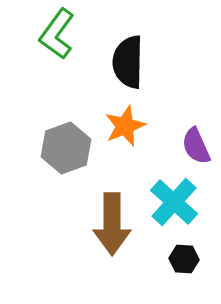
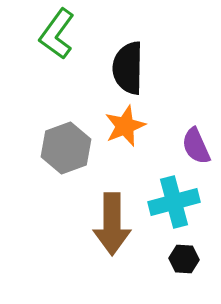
black semicircle: moved 6 px down
cyan cross: rotated 33 degrees clockwise
